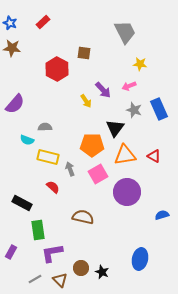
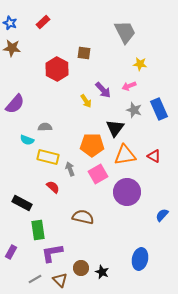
blue semicircle: rotated 32 degrees counterclockwise
